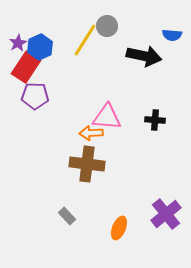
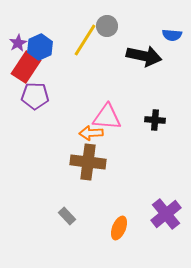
brown cross: moved 1 px right, 2 px up
